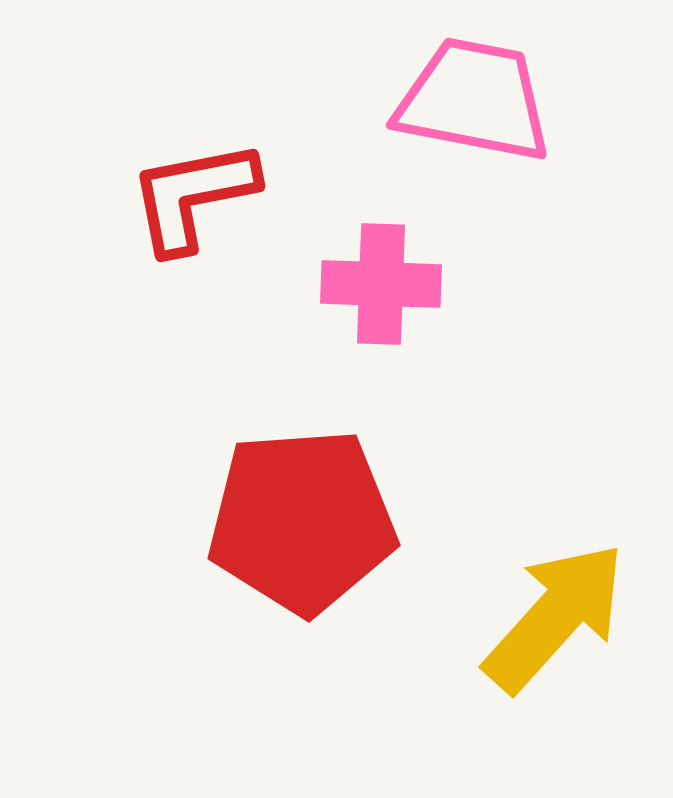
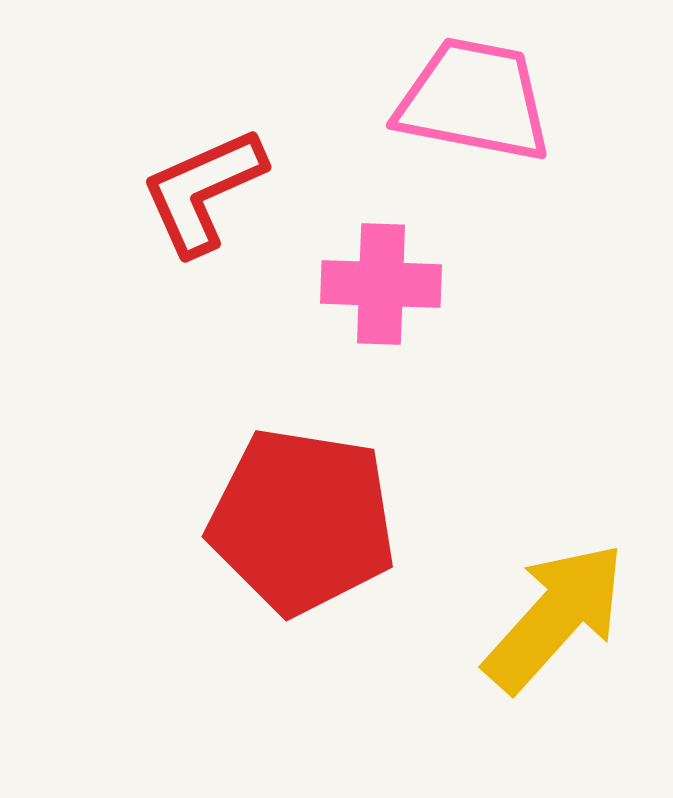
red L-shape: moved 10 px right, 5 px up; rotated 13 degrees counterclockwise
red pentagon: rotated 13 degrees clockwise
